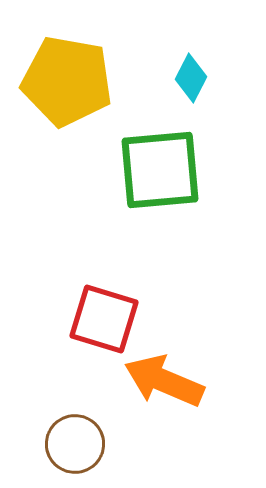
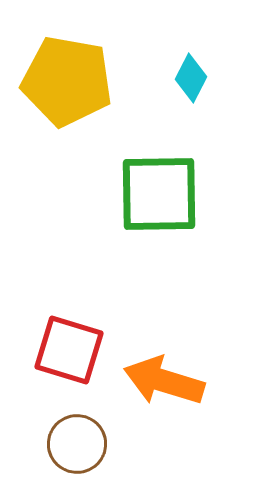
green square: moved 1 px left, 24 px down; rotated 4 degrees clockwise
red square: moved 35 px left, 31 px down
orange arrow: rotated 6 degrees counterclockwise
brown circle: moved 2 px right
